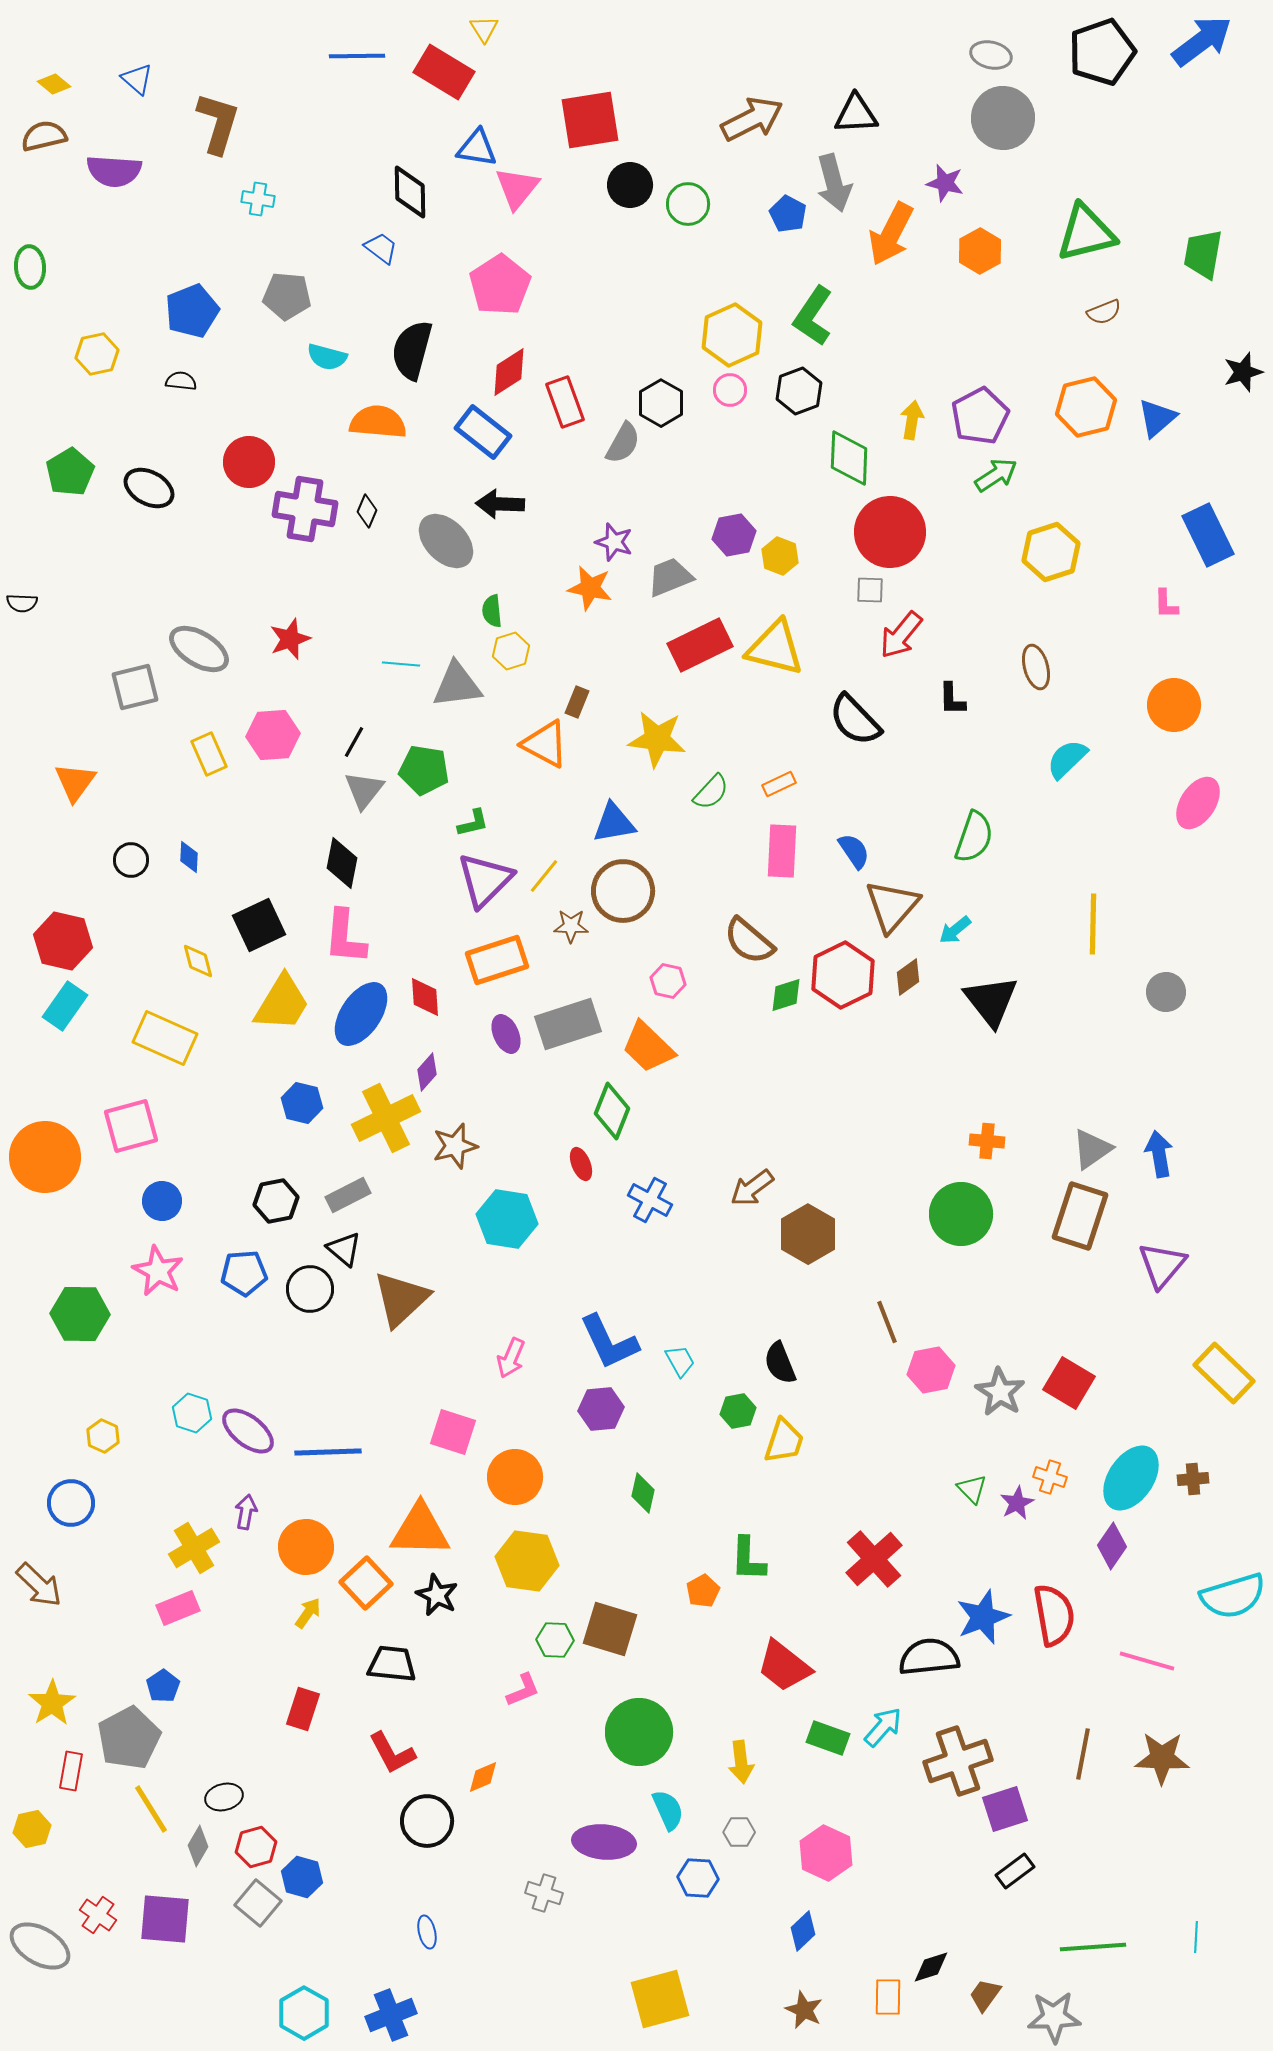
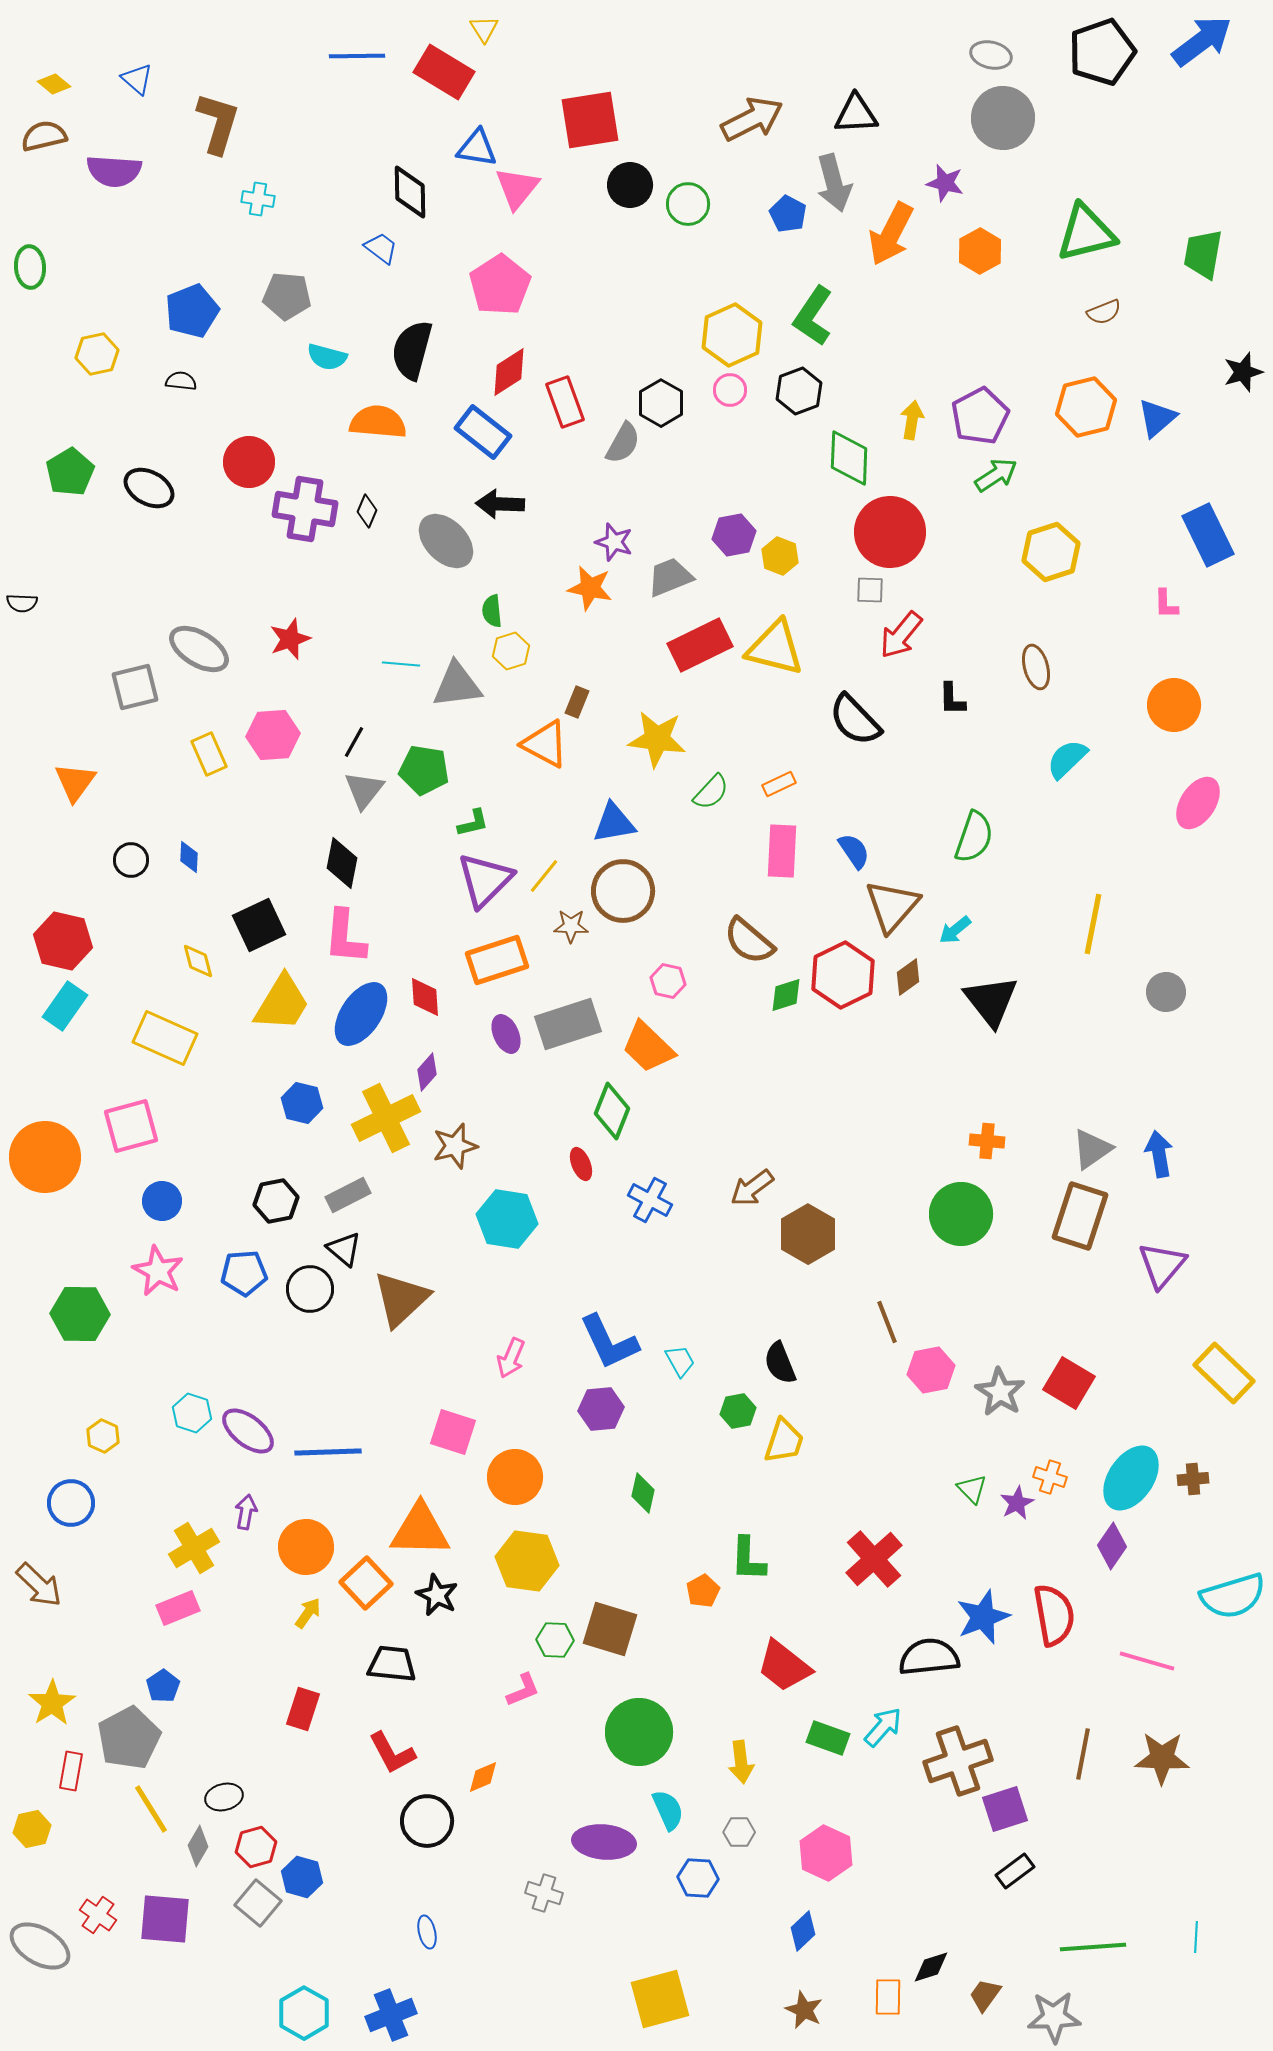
yellow line at (1093, 924): rotated 10 degrees clockwise
